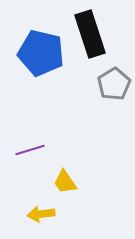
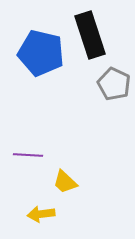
black rectangle: moved 1 px down
gray pentagon: rotated 16 degrees counterclockwise
purple line: moved 2 px left, 5 px down; rotated 20 degrees clockwise
yellow trapezoid: rotated 12 degrees counterclockwise
